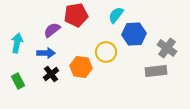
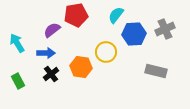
cyan arrow: rotated 42 degrees counterclockwise
gray cross: moved 2 px left, 19 px up; rotated 30 degrees clockwise
gray rectangle: rotated 20 degrees clockwise
